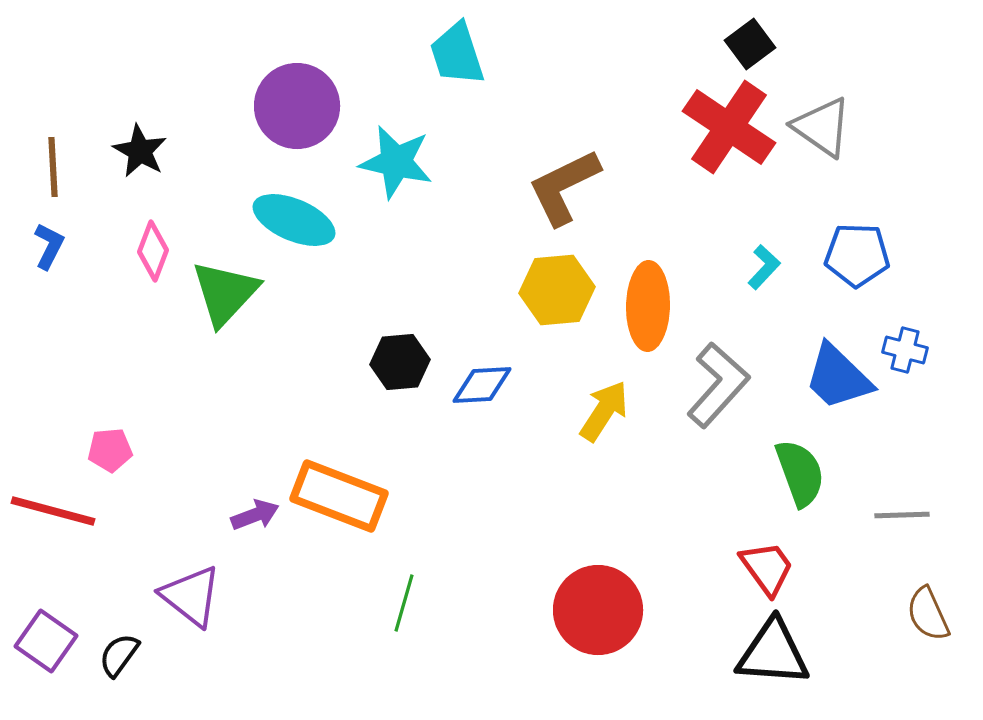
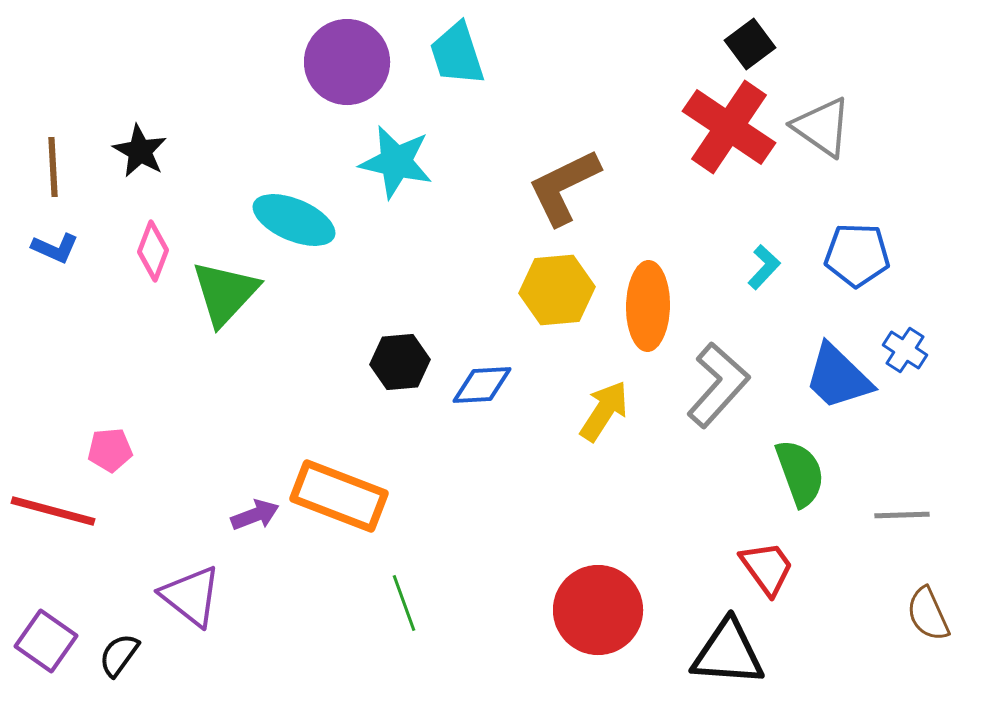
purple circle: moved 50 px right, 44 px up
blue L-shape: moved 6 px right, 2 px down; rotated 87 degrees clockwise
blue cross: rotated 18 degrees clockwise
green line: rotated 36 degrees counterclockwise
black triangle: moved 45 px left
